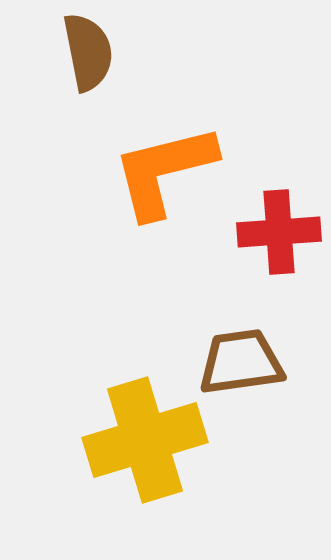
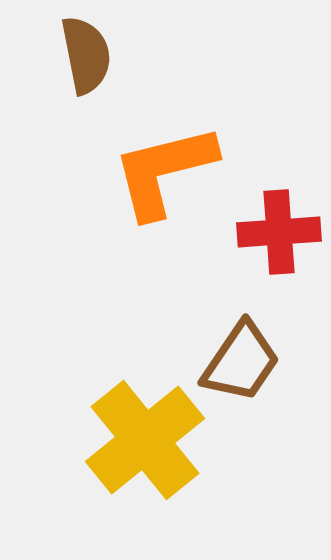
brown semicircle: moved 2 px left, 3 px down
brown trapezoid: rotated 132 degrees clockwise
yellow cross: rotated 22 degrees counterclockwise
